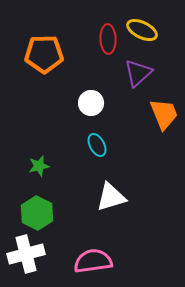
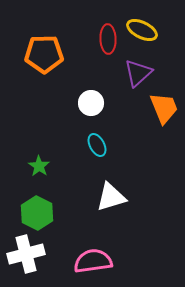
orange trapezoid: moved 6 px up
green star: rotated 25 degrees counterclockwise
